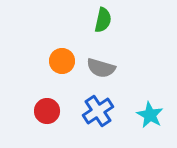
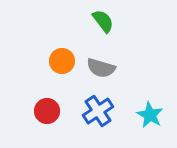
green semicircle: moved 1 px down; rotated 50 degrees counterclockwise
